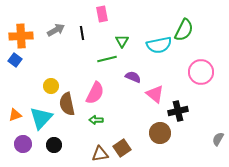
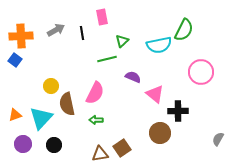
pink rectangle: moved 3 px down
green triangle: rotated 16 degrees clockwise
black cross: rotated 12 degrees clockwise
